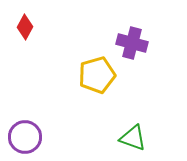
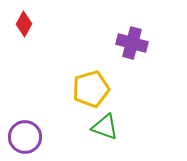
red diamond: moved 1 px left, 3 px up
yellow pentagon: moved 6 px left, 14 px down
green triangle: moved 28 px left, 11 px up
